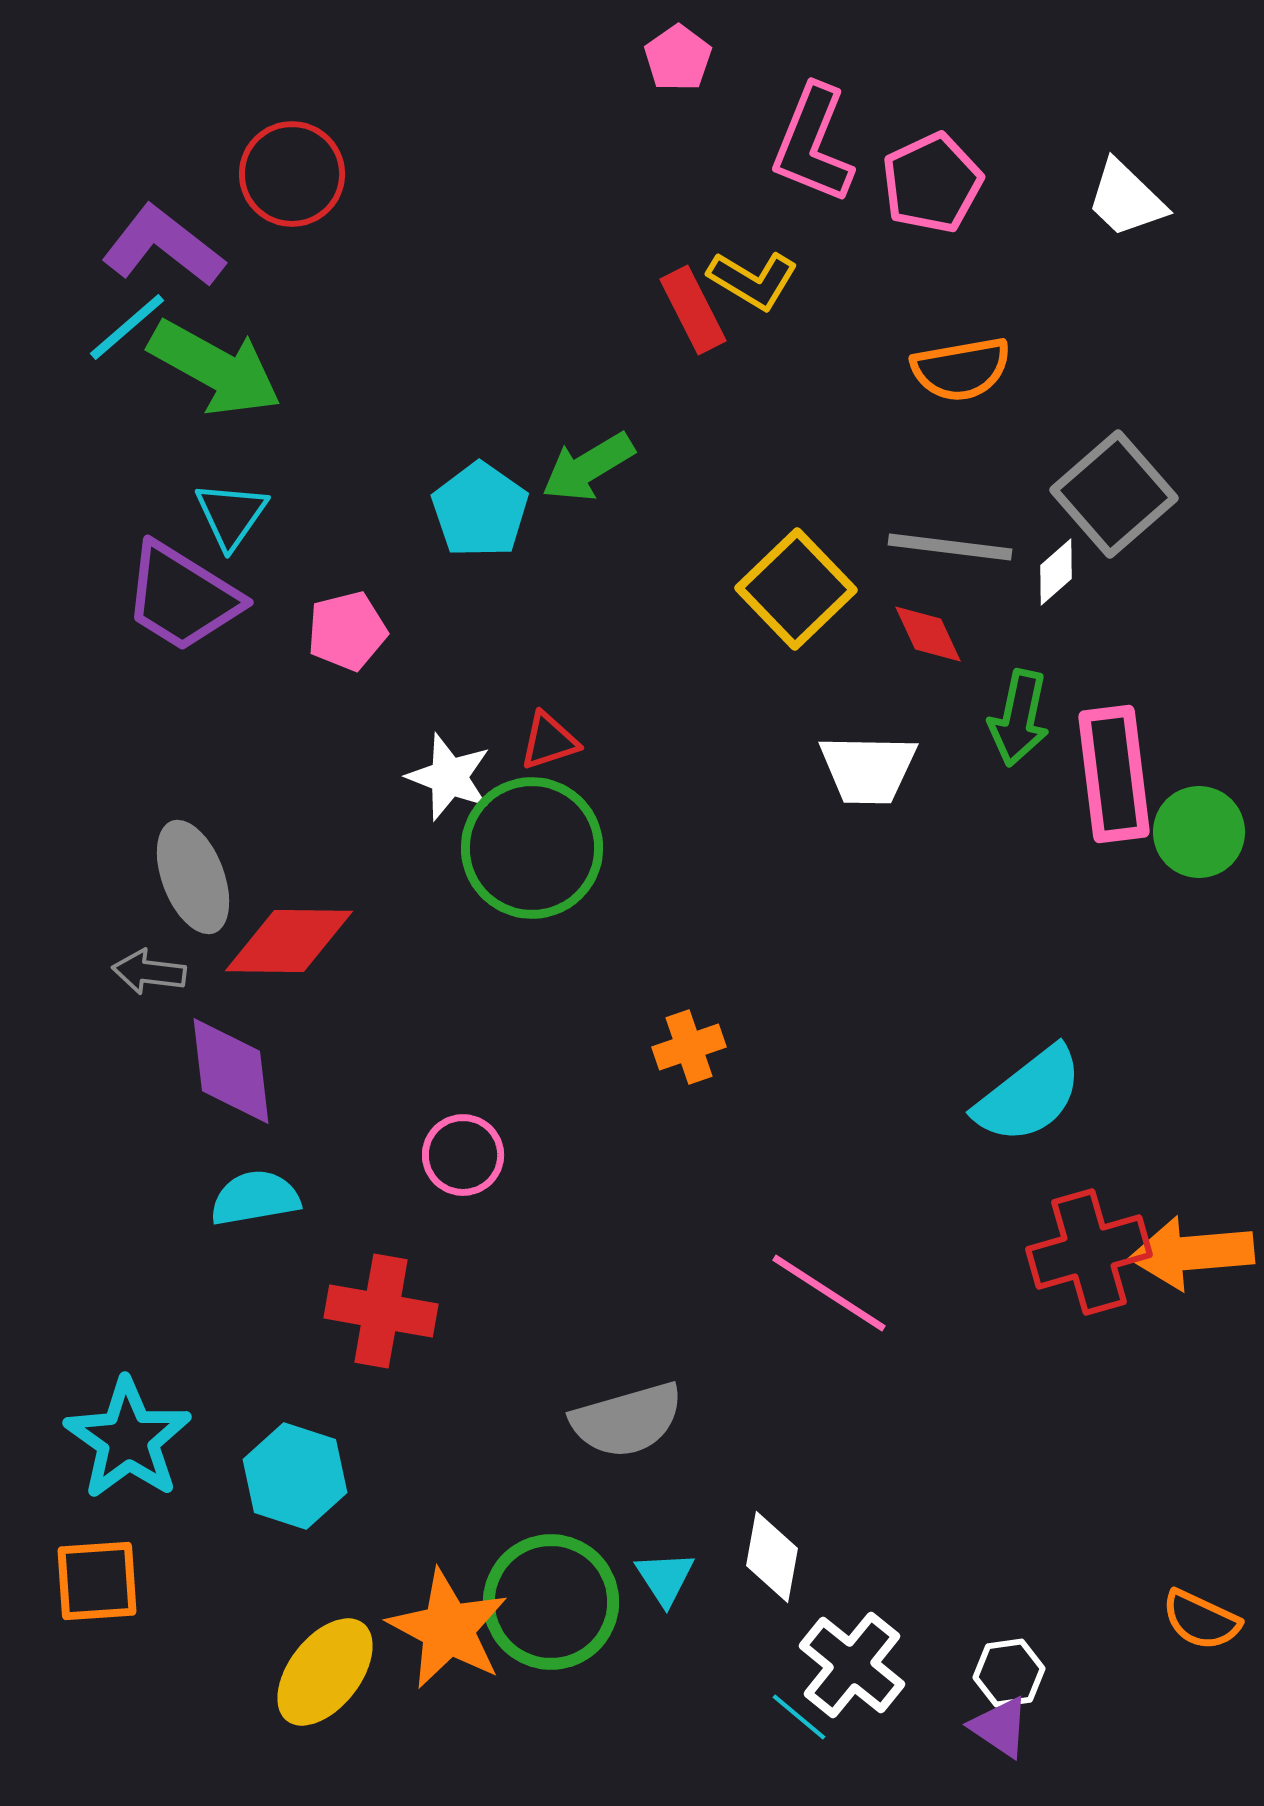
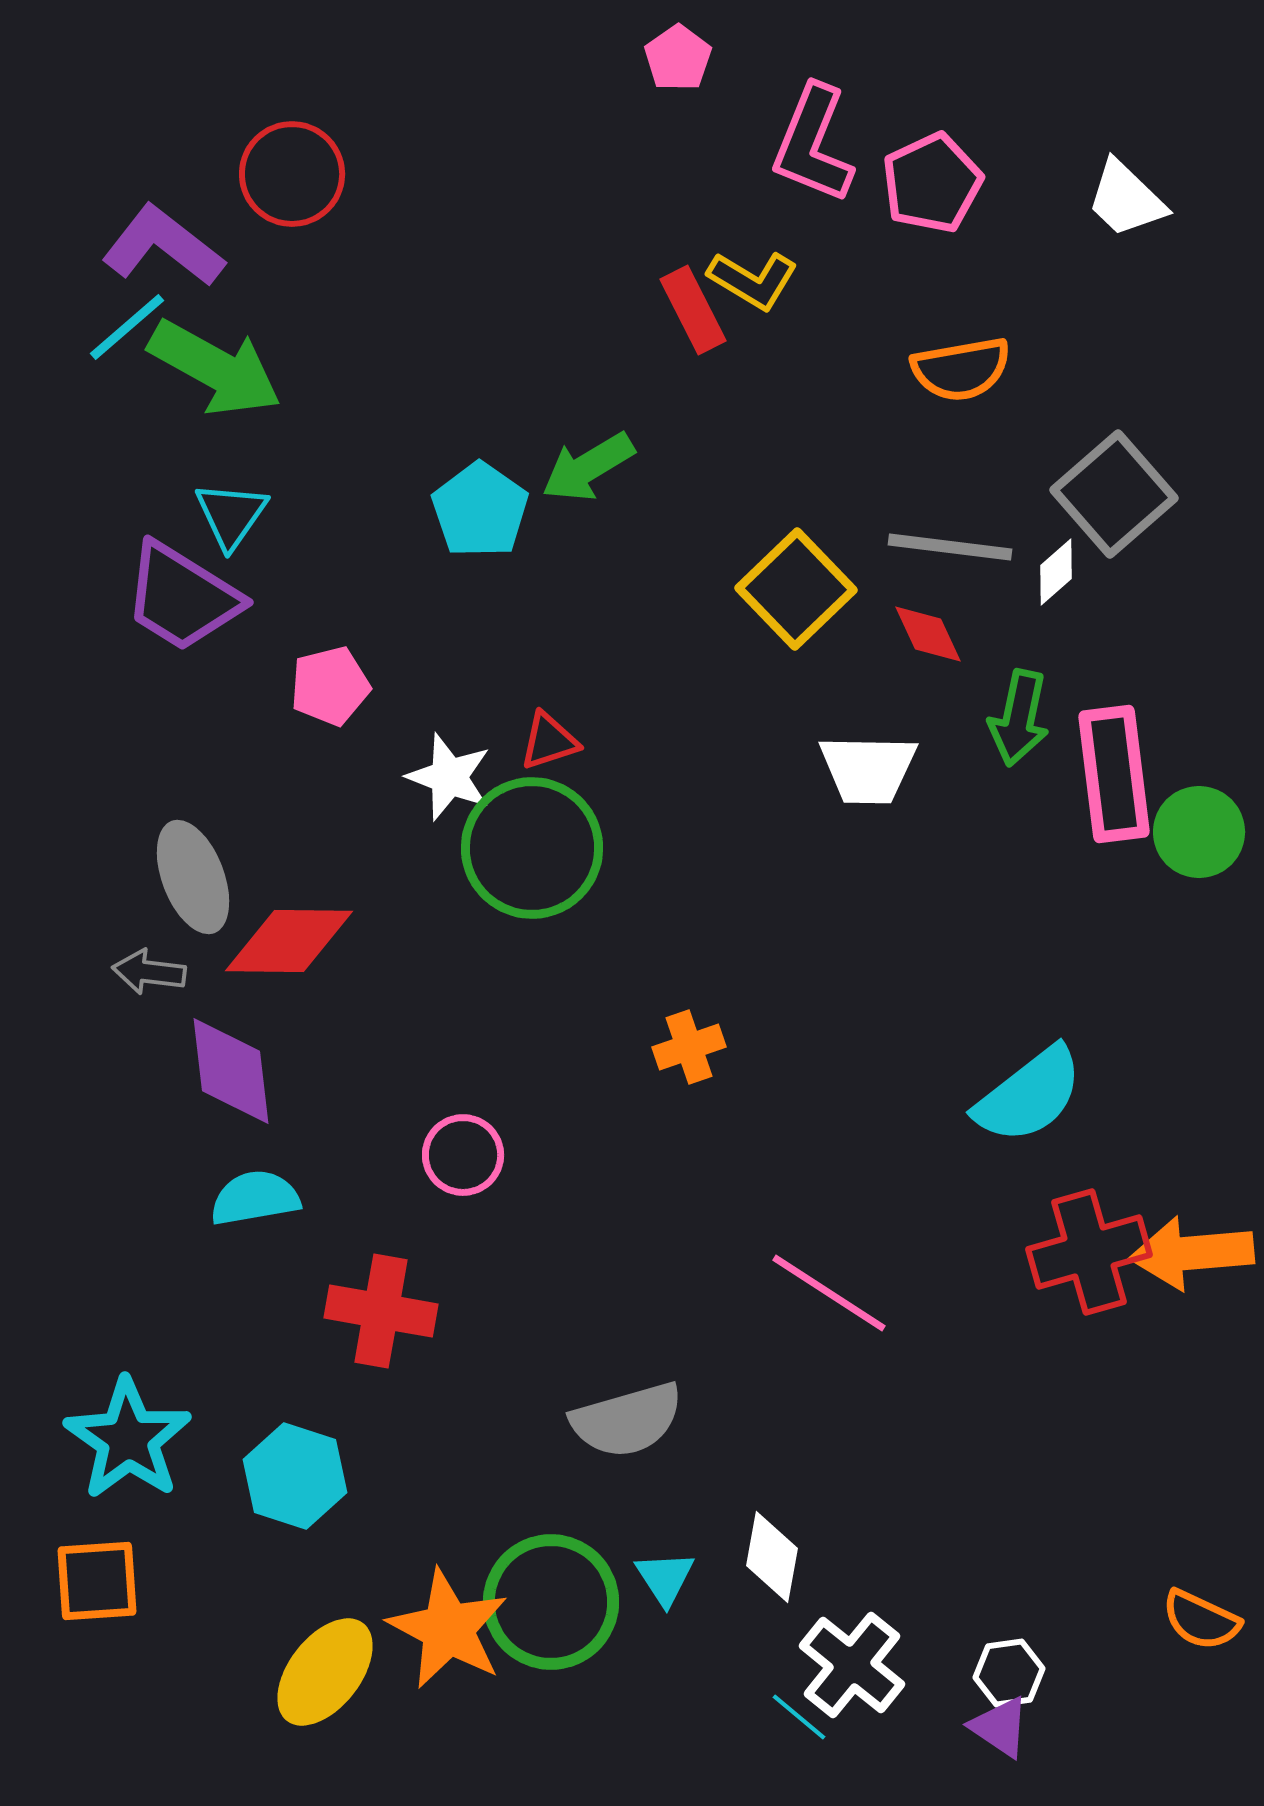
pink pentagon at (347, 631): moved 17 px left, 55 px down
